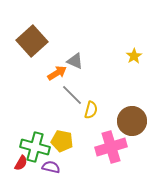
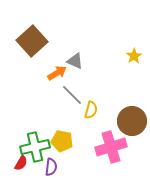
green cross: rotated 28 degrees counterclockwise
purple semicircle: rotated 84 degrees clockwise
